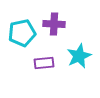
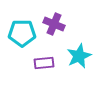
purple cross: rotated 20 degrees clockwise
cyan pentagon: rotated 12 degrees clockwise
